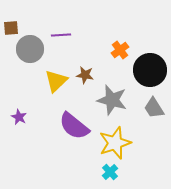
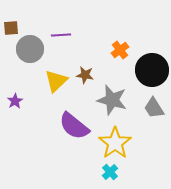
black circle: moved 2 px right
purple star: moved 4 px left, 16 px up; rotated 14 degrees clockwise
yellow star: rotated 16 degrees counterclockwise
